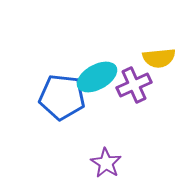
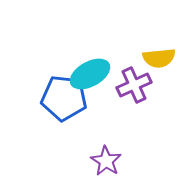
cyan ellipse: moved 7 px left, 3 px up
blue pentagon: moved 2 px right, 1 px down
purple star: moved 2 px up
